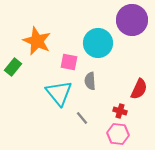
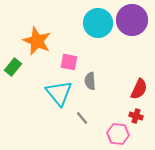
cyan circle: moved 20 px up
red cross: moved 16 px right, 5 px down
